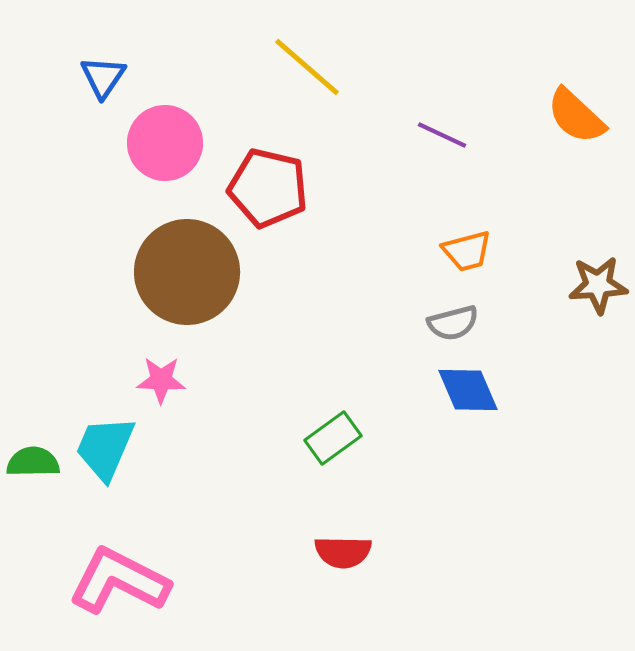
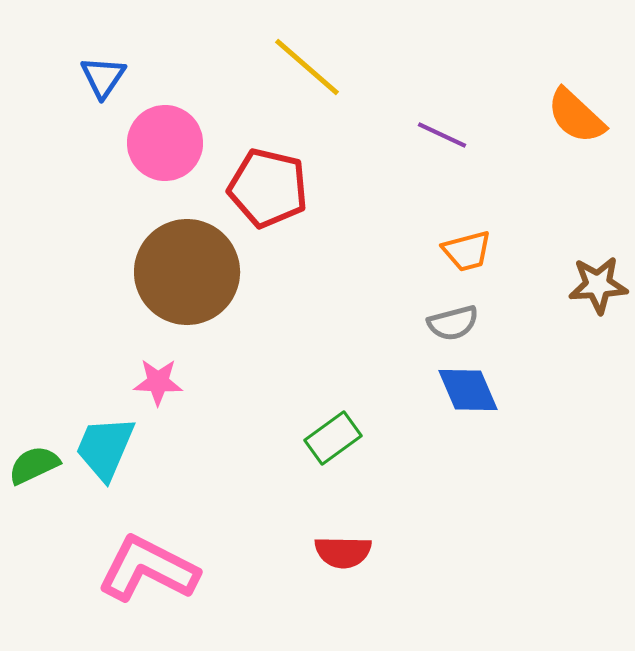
pink star: moved 3 px left, 2 px down
green semicircle: moved 1 px right, 3 px down; rotated 24 degrees counterclockwise
pink L-shape: moved 29 px right, 12 px up
